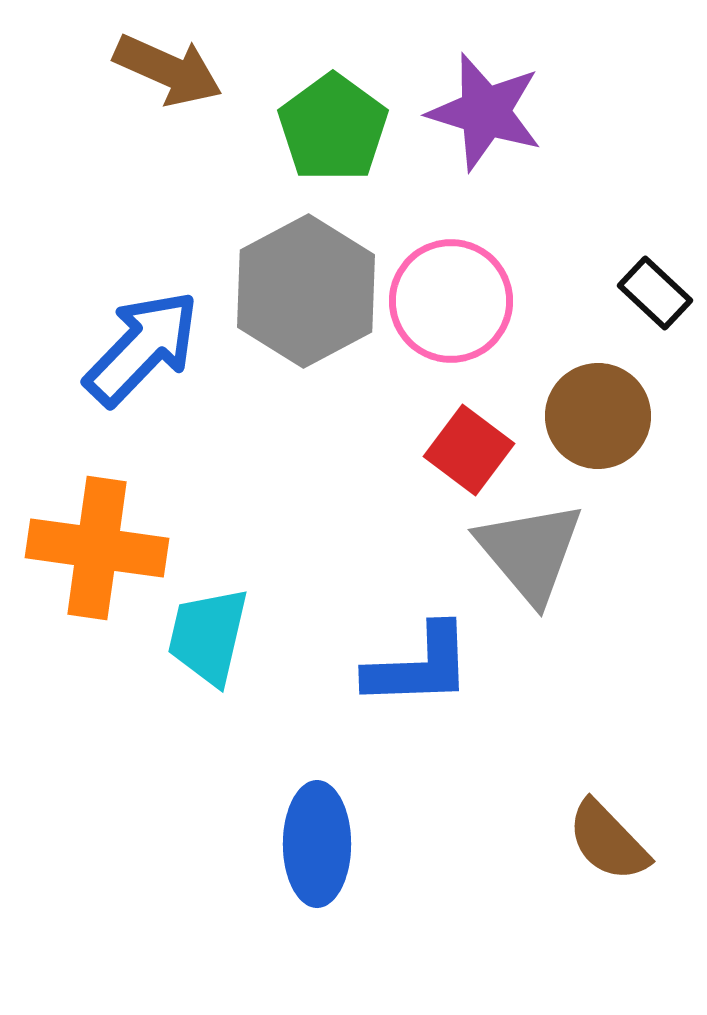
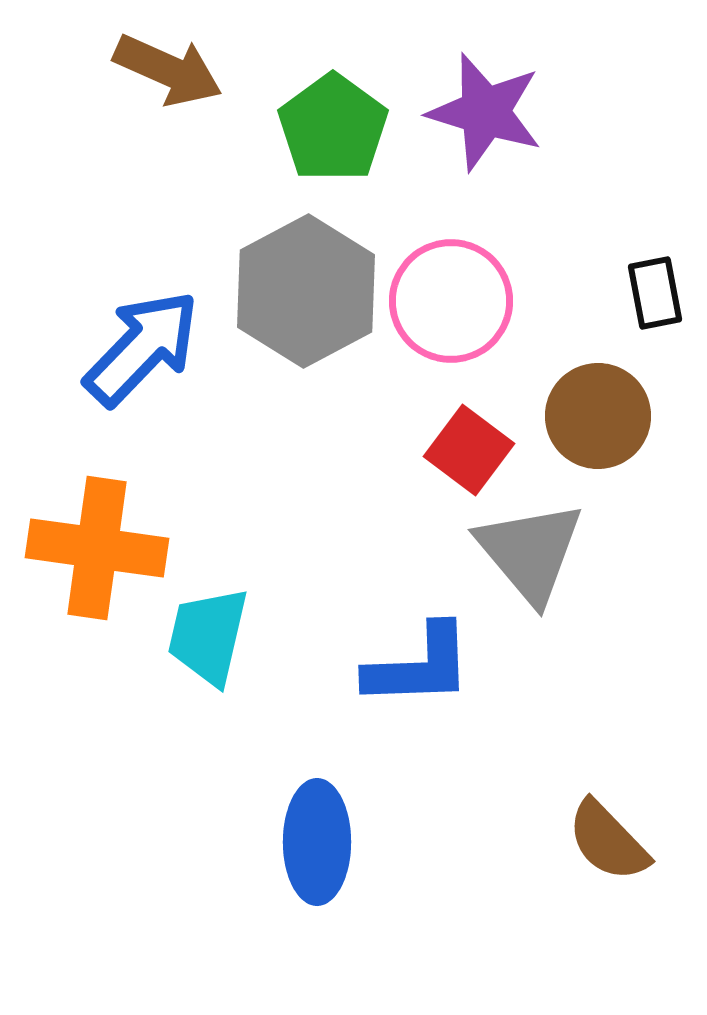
black rectangle: rotated 36 degrees clockwise
blue ellipse: moved 2 px up
